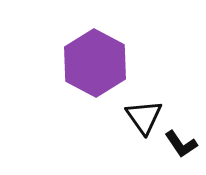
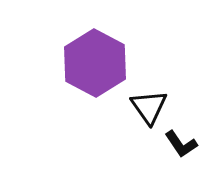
black triangle: moved 5 px right, 10 px up
